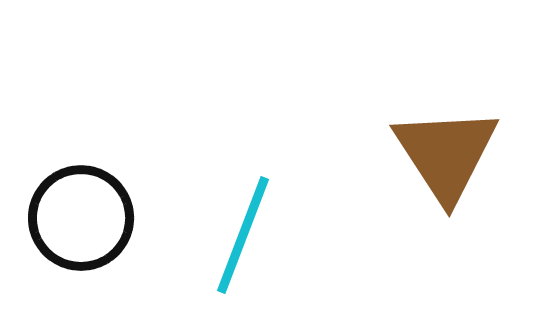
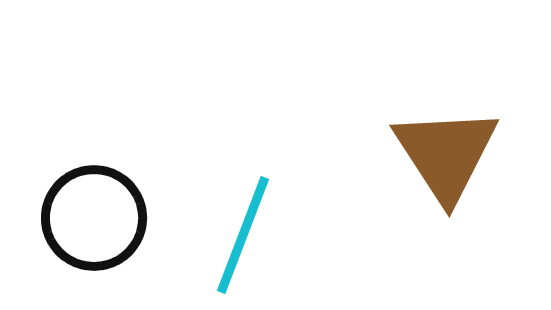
black circle: moved 13 px right
